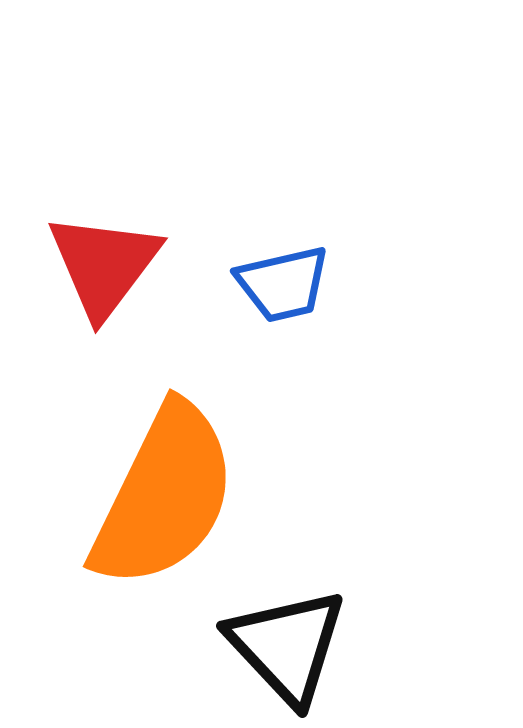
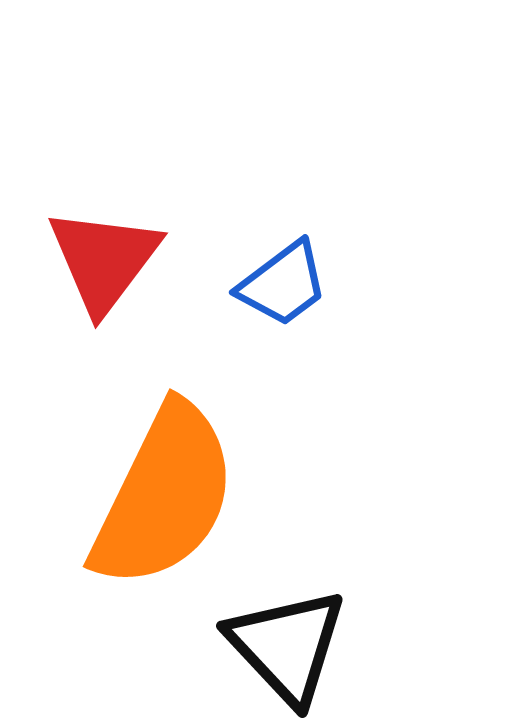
red triangle: moved 5 px up
blue trapezoid: rotated 24 degrees counterclockwise
